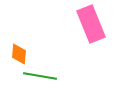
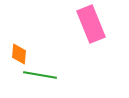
green line: moved 1 px up
